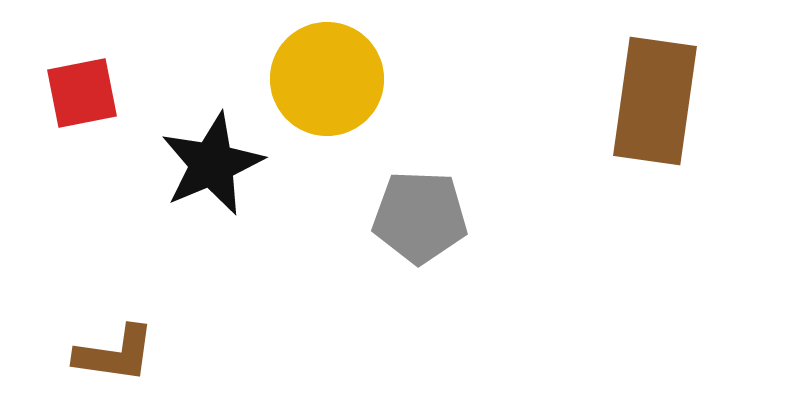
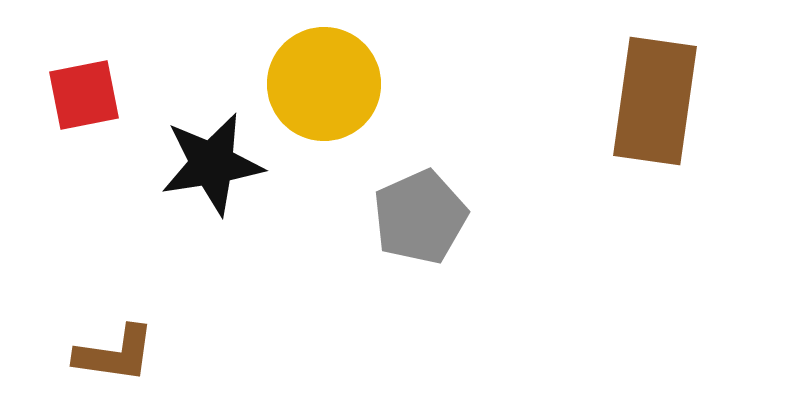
yellow circle: moved 3 px left, 5 px down
red square: moved 2 px right, 2 px down
black star: rotated 14 degrees clockwise
gray pentagon: rotated 26 degrees counterclockwise
